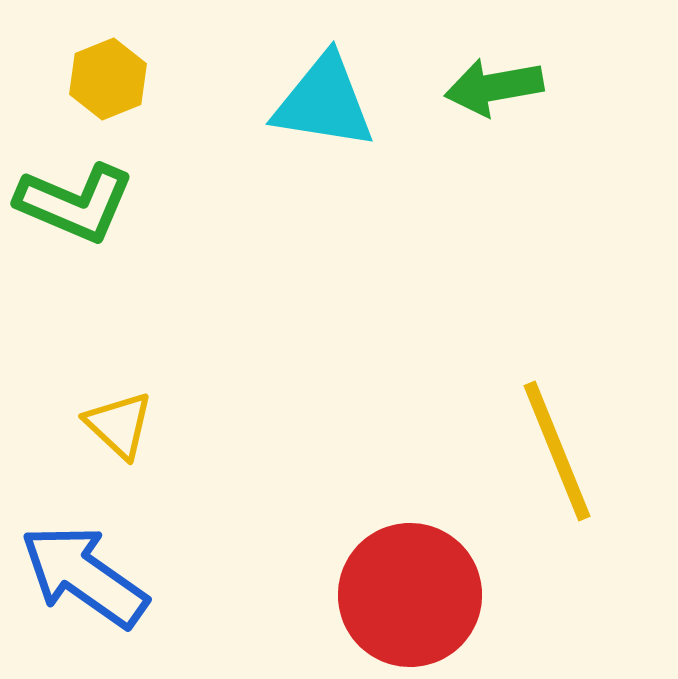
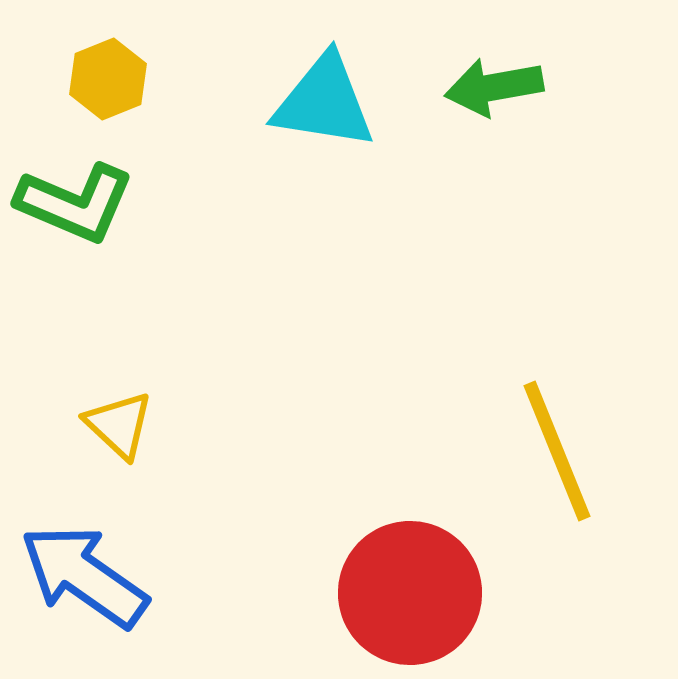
red circle: moved 2 px up
